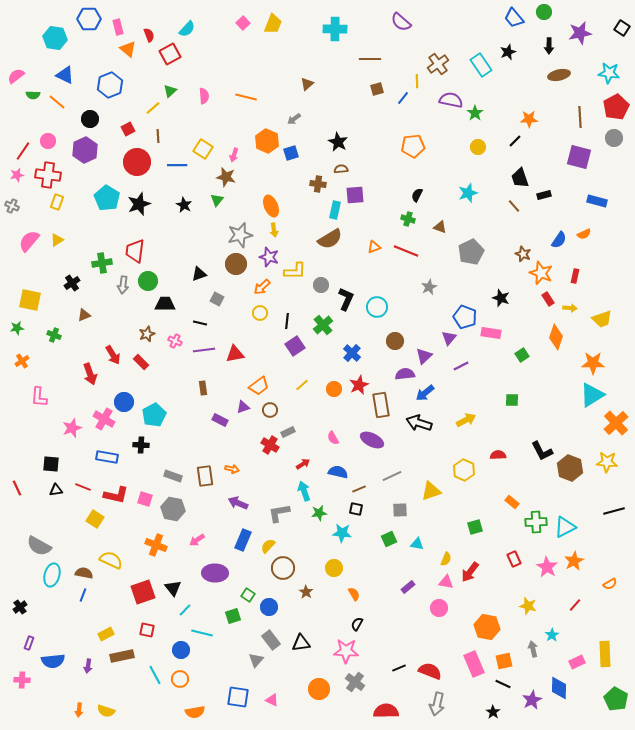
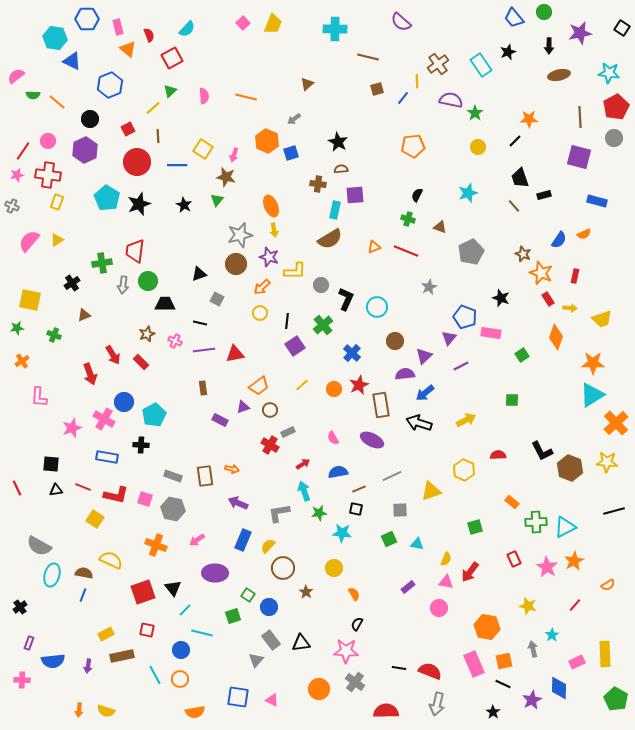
blue hexagon at (89, 19): moved 2 px left
red square at (170, 54): moved 2 px right, 4 px down
brown line at (370, 59): moved 2 px left, 2 px up; rotated 15 degrees clockwise
blue triangle at (65, 75): moved 7 px right, 14 px up
blue semicircle at (338, 472): rotated 24 degrees counterclockwise
orange semicircle at (610, 584): moved 2 px left, 1 px down
black line at (399, 668): rotated 32 degrees clockwise
